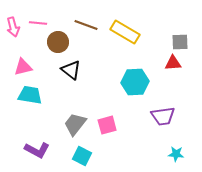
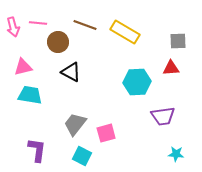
brown line: moved 1 px left
gray square: moved 2 px left, 1 px up
red triangle: moved 2 px left, 5 px down
black triangle: moved 2 px down; rotated 10 degrees counterclockwise
cyan hexagon: moved 2 px right
pink square: moved 1 px left, 8 px down
purple L-shape: rotated 110 degrees counterclockwise
